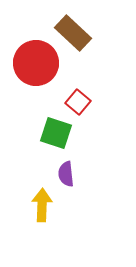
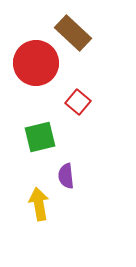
green square: moved 16 px left, 4 px down; rotated 32 degrees counterclockwise
purple semicircle: moved 2 px down
yellow arrow: moved 3 px left, 1 px up; rotated 12 degrees counterclockwise
